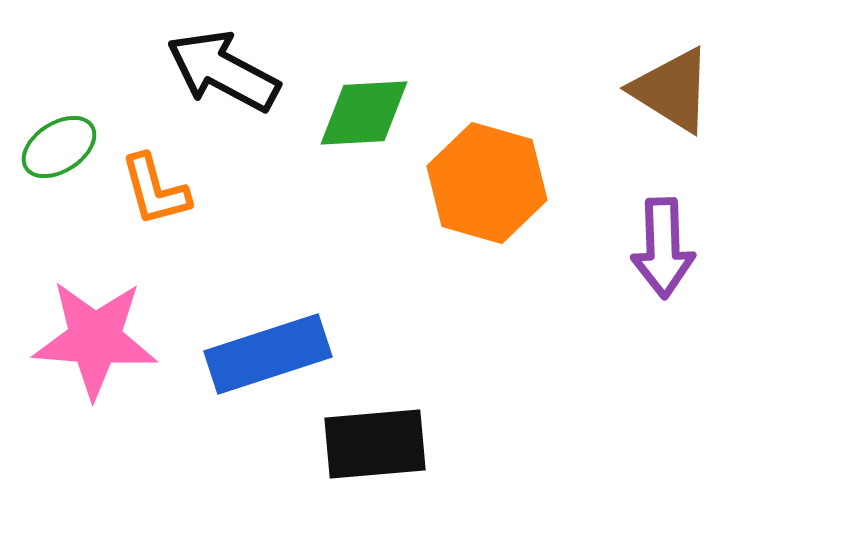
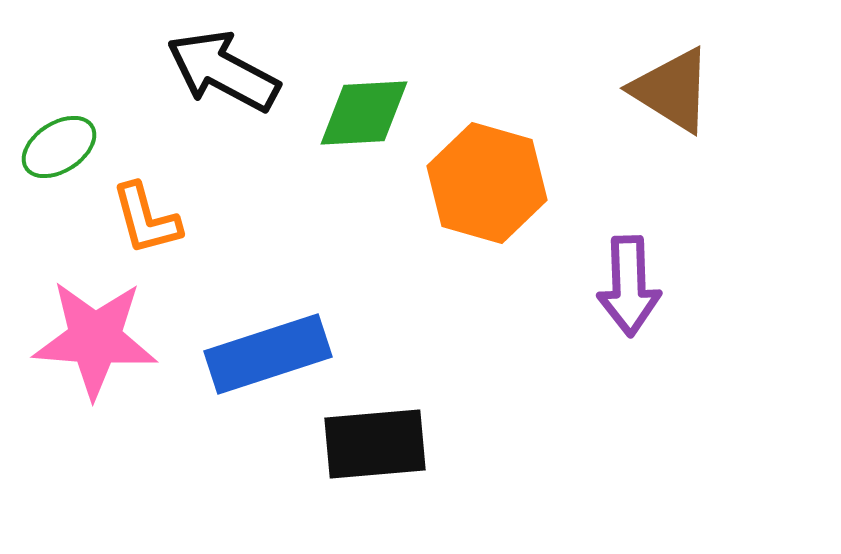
orange L-shape: moved 9 px left, 29 px down
purple arrow: moved 34 px left, 38 px down
